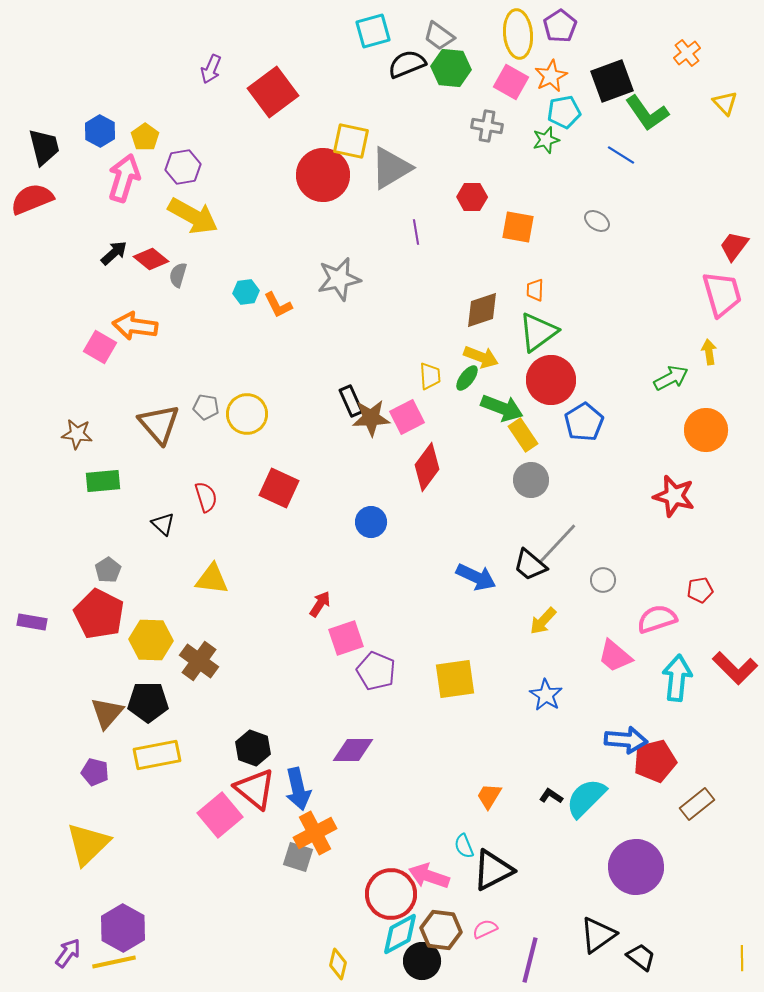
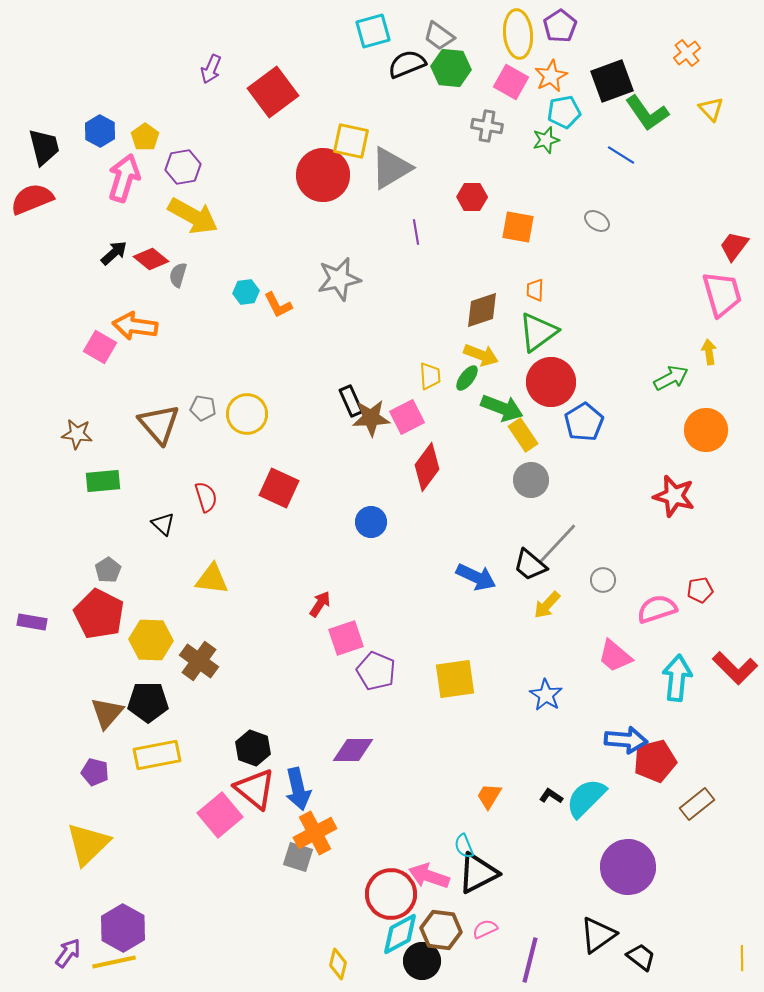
yellow triangle at (725, 103): moved 14 px left, 6 px down
yellow arrow at (481, 357): moved 2 px up
red circle at (551, 380): moved 2 px down
gray pentagon at (206, 407): moved 3 px left, 1 px down
pink semicircle at (657, 619): moved 10 px up
yellow arrow at (543, 621): moved 4 px right, 16 px up
purple circle at (636, 867): moved 8 px left
black triangle at (493, 870): moved 15 px left, 3 px down
